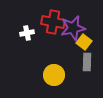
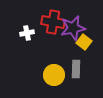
gray rectangle: moved 11 px left, 7 px down
